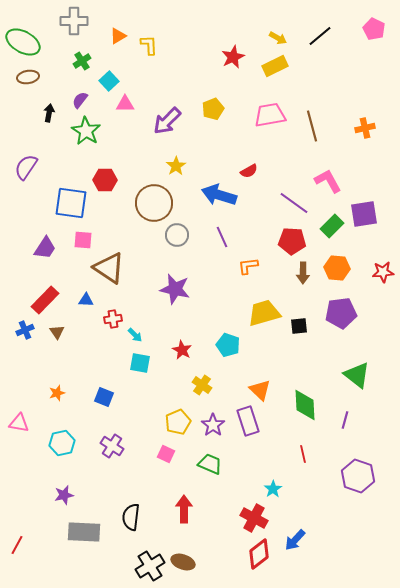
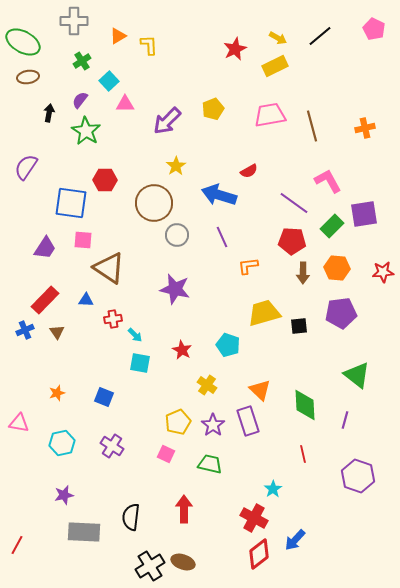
red star at (233, 57): moved 2 px right, 8 px up
yellow cross at (202, 385): moved 5 px right
green trapezoid at (210, 464): rotated 10 degrees counterclockwise
